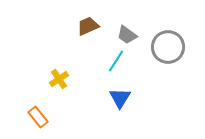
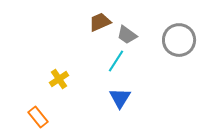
brown trapezoid: moved 12 px right, 4 px up
gray circle: moved 11 px right, 7 px up
